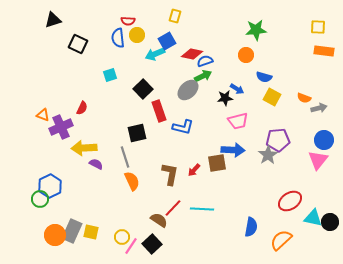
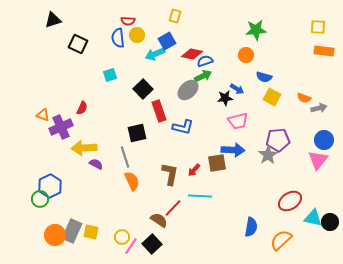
cyan line at (202, 209): moved 2 px left, 13 px up
